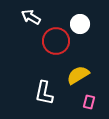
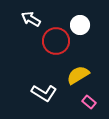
white arrow: moved 2 px down
white circle: moved 1 px down
white L-shape: rotated 70 degrees counterclockwise
pink rectangle: rotated 64 degrees counterclockwise
